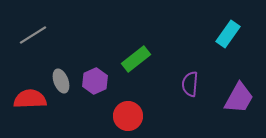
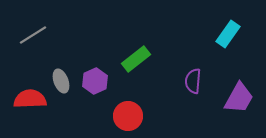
purple semicircle: moved 3 px right, 3 px up
